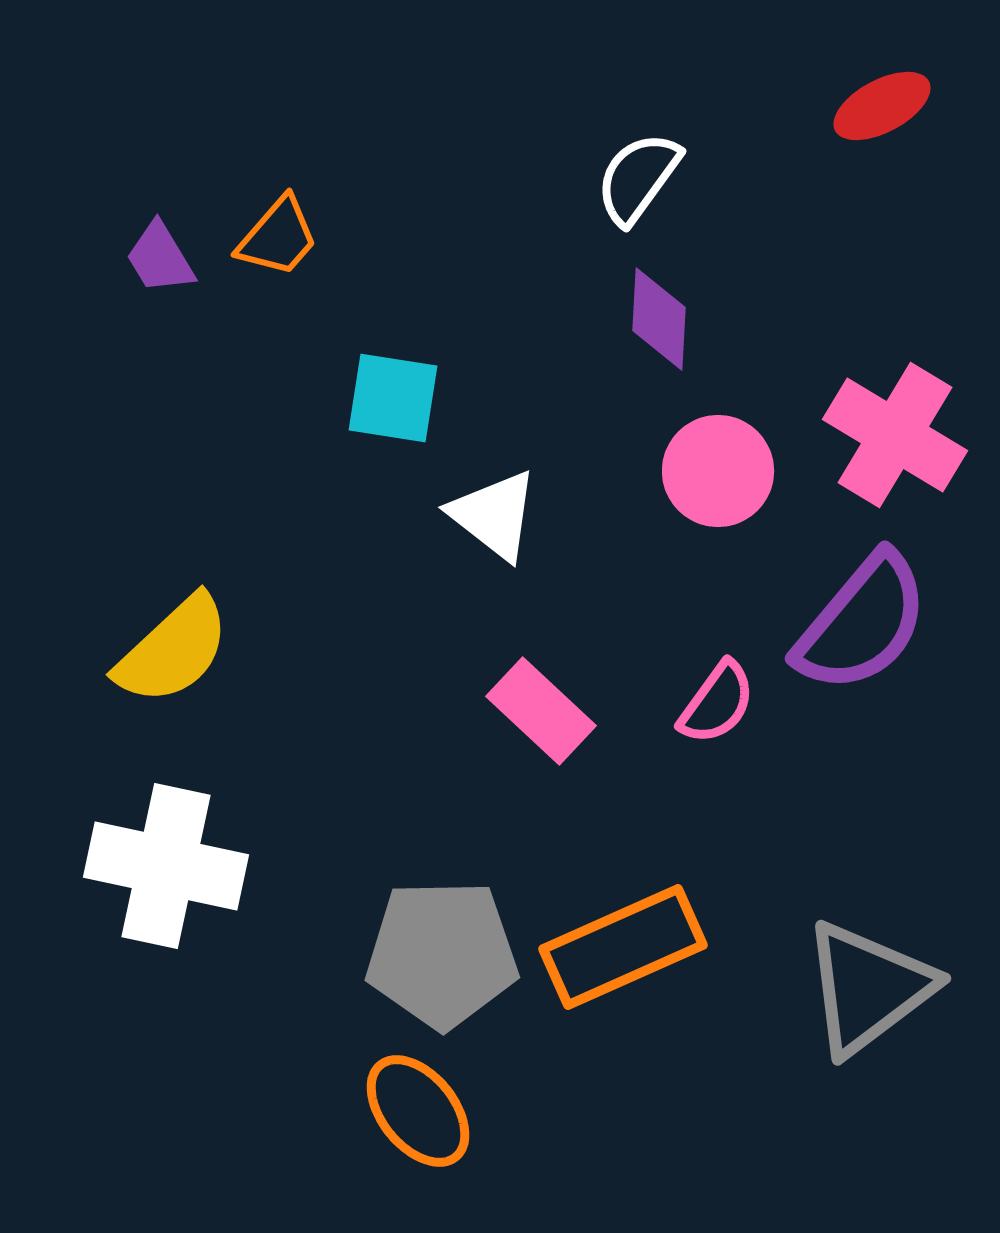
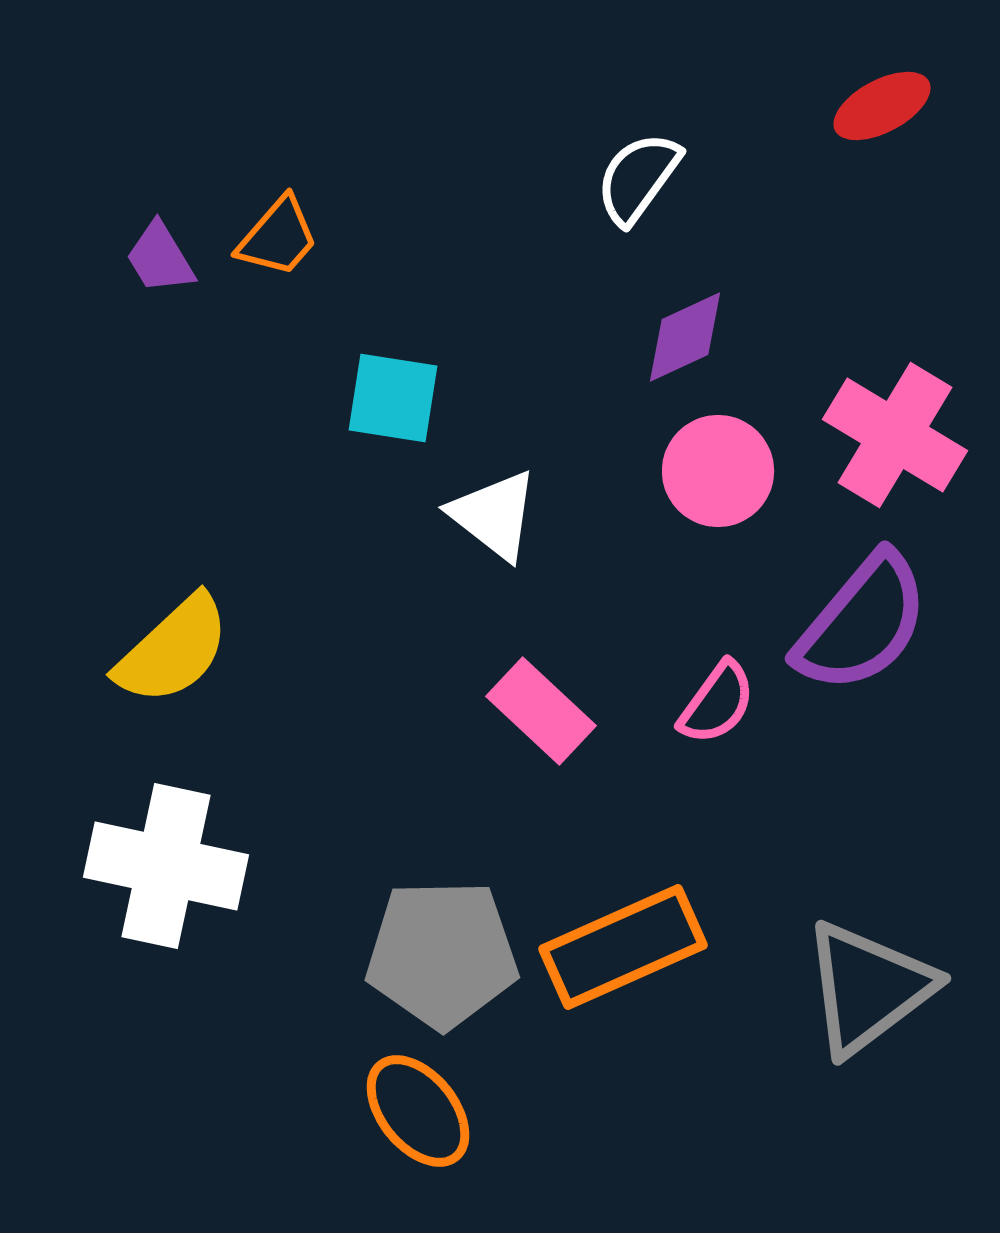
purple diamond: moved 26 px right, 18 px down; rotated 62 degrees clockwise
